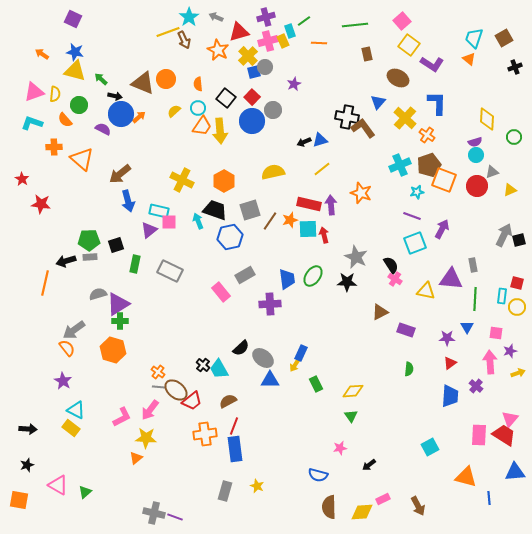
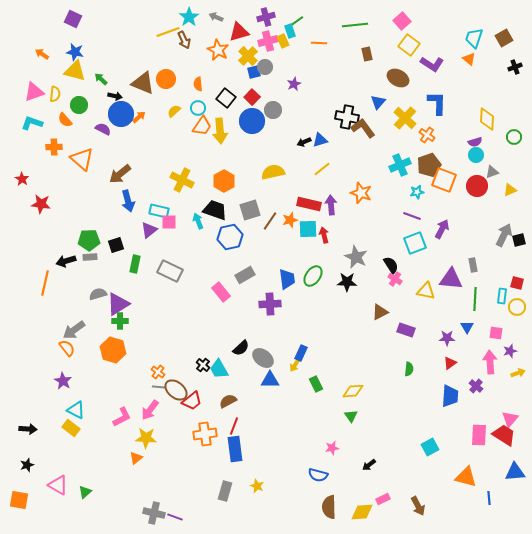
green line at (304, 21): moved 7 px left
pink star at (340, 448): moved 8 px left
